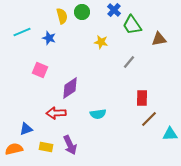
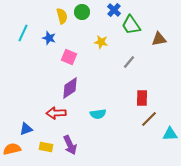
green trapezoid: moved 1 px left
cyan line: moved 1 px right, 1 px down; rotated 42 degrees counterclockwise
pink square: moved 29 px right, 13 px up
orange semicircle: moved 2 px left
